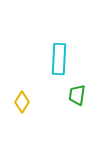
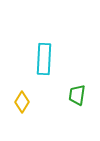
cyan rectangle: moved 15 px left
